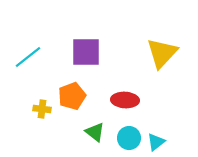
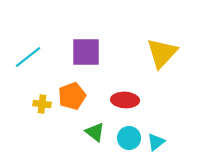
yellow cross: moved 5 px up
